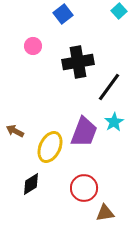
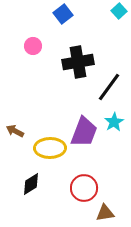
yellow ellipse: moved 1 px down; rotated 64 degrees clockwise
